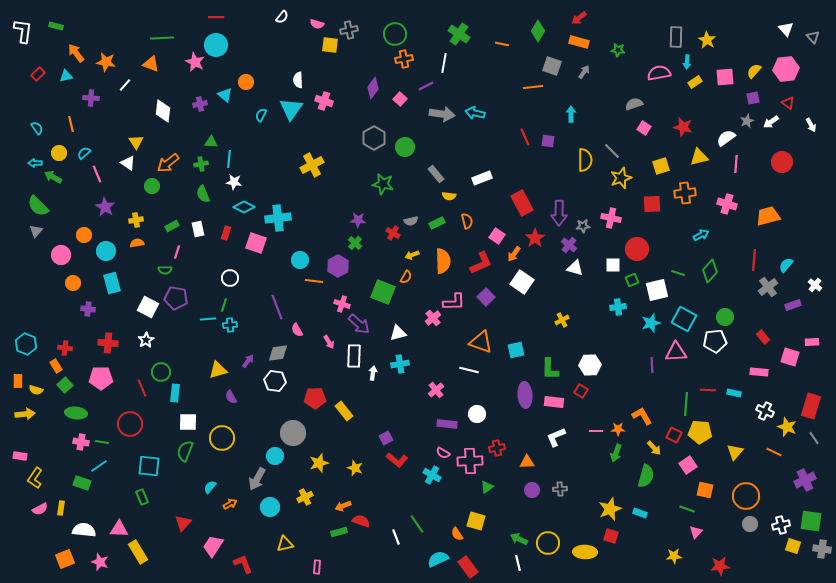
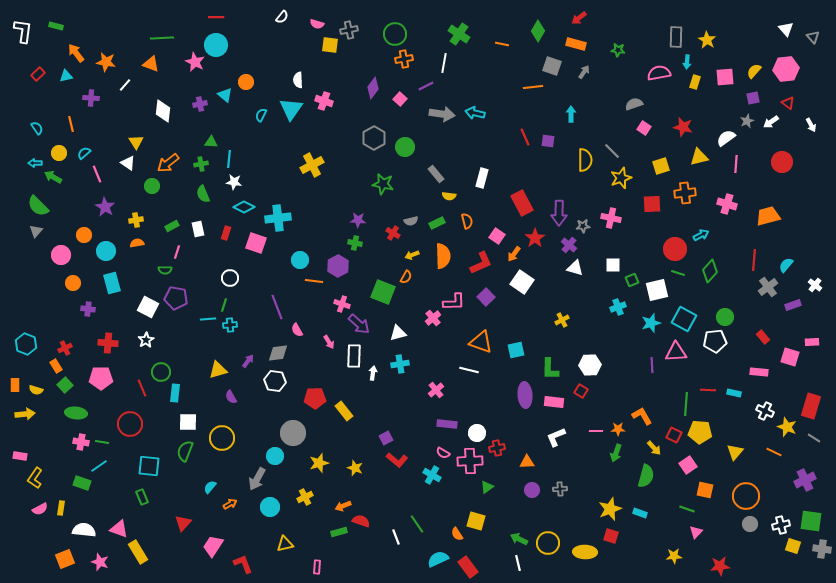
orange rectangle at (579, 42): moved 3 px left, 2 px down
yellow rectangle at (695, 82): rotated 40 degrees counterclockwise
white rectangle at (482, 178): rotated 54 degrees counterclockwise
green cross at (355, 243): rotated 32 degrees counterclockwise
red circle at (637, 249): moved 38 px right
orange semicircle at (443, 261): moved 5 px up
cyan cross at (618, 307): rotated 14 degrees counterclockwise
red cross at (65, 348): rotated 32 degrees counterclockwise
orange rectangle at (18, 381): moved 3 px left, 4 px down
white circle at (477, 414): moved 19 px down
gray line at (814, 438): rotated 24 degrees counterclockwise
pink triangle at (119, 529): rotated 18 degrees clockwise
